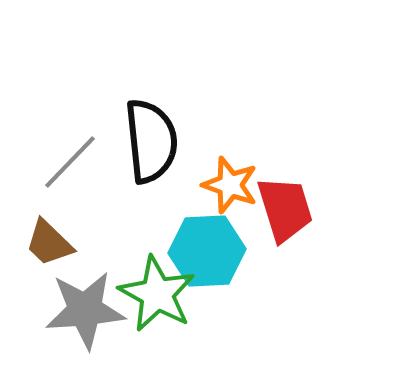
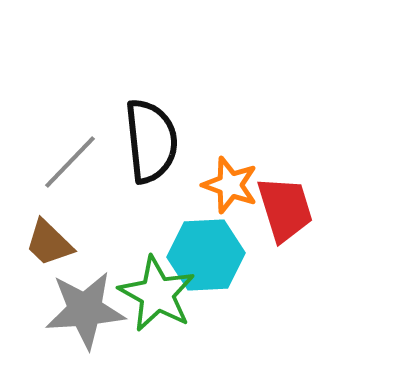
cyan hexagon: moved 1 px left, 4 px down
